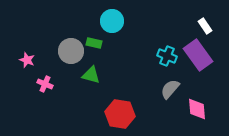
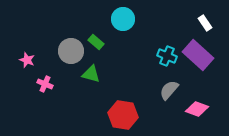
cyan circle: moved 11 px right, 2 px up
white rectangle: moved 3 px up
green rectangle: moved 2 px right, 1 px up; rotated 28 degrees clockwise
purple rectangle: rotated 12 degrees counterclockwise
green triangle: moved 1 px up
gray semicircle: moved 1 px left, 1 px down
pink diamond: rotated 65 degrees counterclockwise
red hexagon: moved 3 px right, 1 px down
